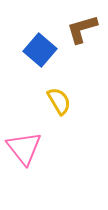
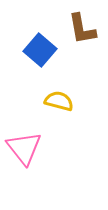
brown L-shape: rotated 84 degrees counterclockwise
yellow semicircle: rotated 44 degrees counterclockwise
